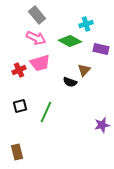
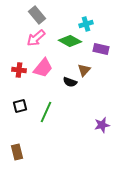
pink arrow: rotated 114 degrees clockwise
pink trapezoid: moved 3 px right, 5 px down; rotated 35 degrees counterclockwise
red cross: rotated 32 degrees clockwise
